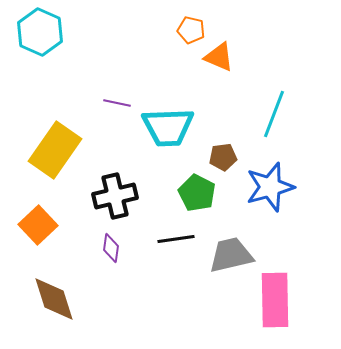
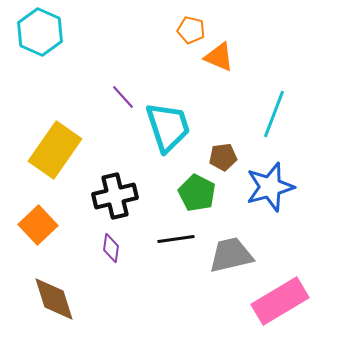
purple line: moved 6 px right, 6 px up; rotated 36 degrees clockwise
cyan trapezoid: rotated 106 degrees counterclockwise
pink rectangle: moved 5 px right, 1 px down; rotated 60 degrees clockwise
